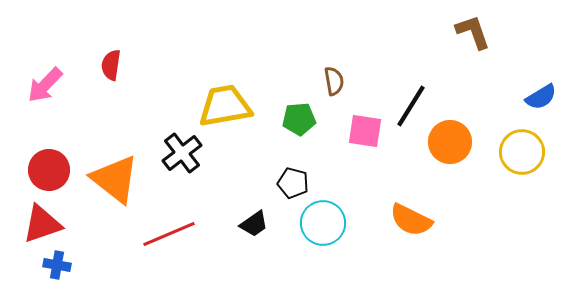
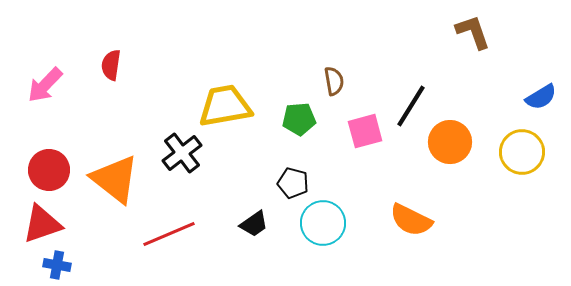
pink square: rotated 24 degrees counterclockwise
